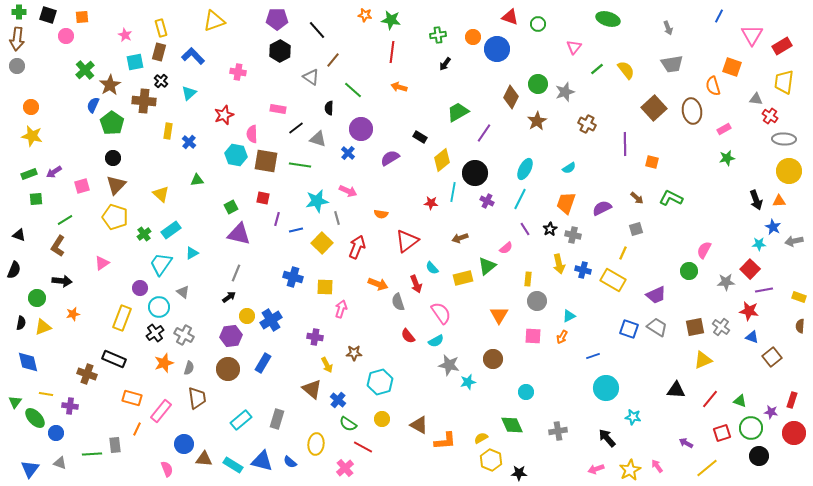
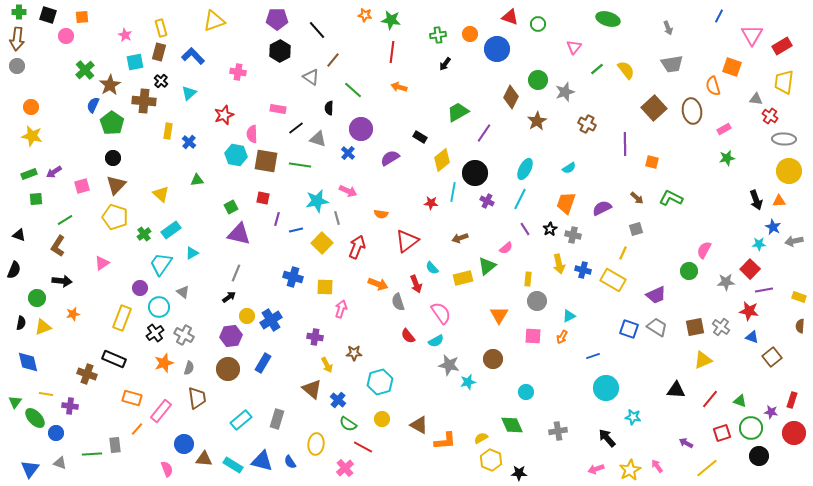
orange circle at (473, 37): moved 3 px left, 3 px up
green circle at (538, 84): moved 4 px up
orange line at (137, 429): rotated 16 degrees clockwise
blue semicircle at (290, 462): rotated 16 degrees clockwise
